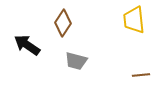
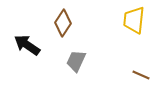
yellow trapezoid: rotated 12 degrees clockwise
gray trapezoid: rotated 100 degrees clockwise
brown line: rotated 30 degrees clockwise
